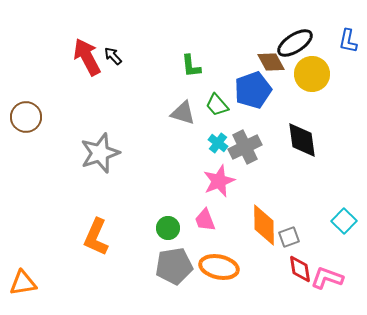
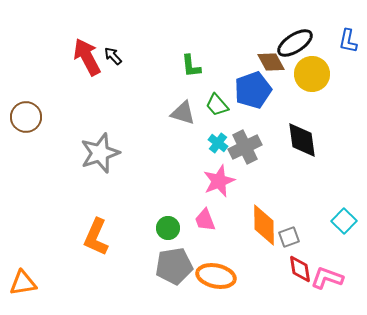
orange ellipse: moved 3 px left, 9 px down
